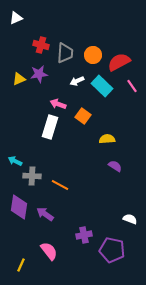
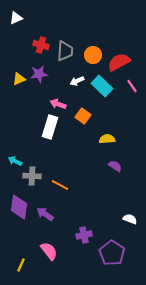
gray trapezoid: moved 2 px up
purple pentagon: moved 3 px down; rotated 20 degrees clockwise
